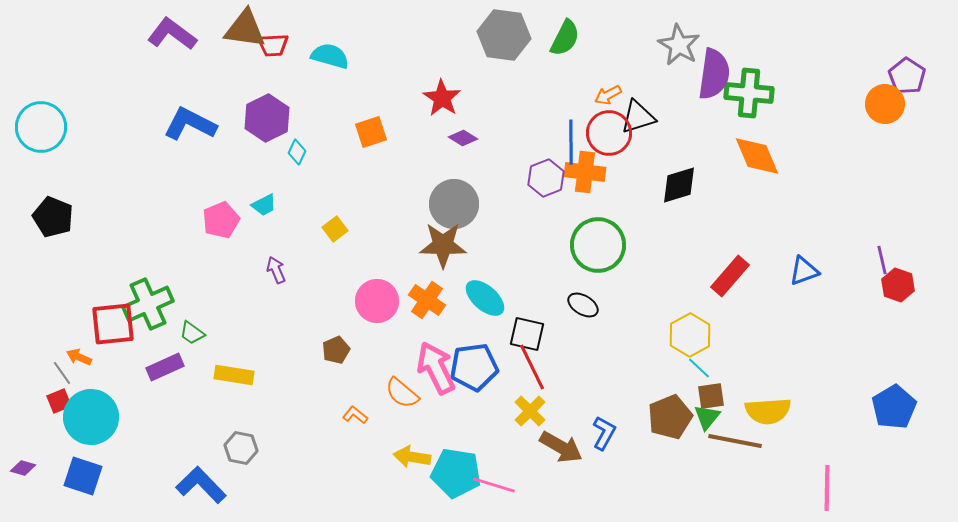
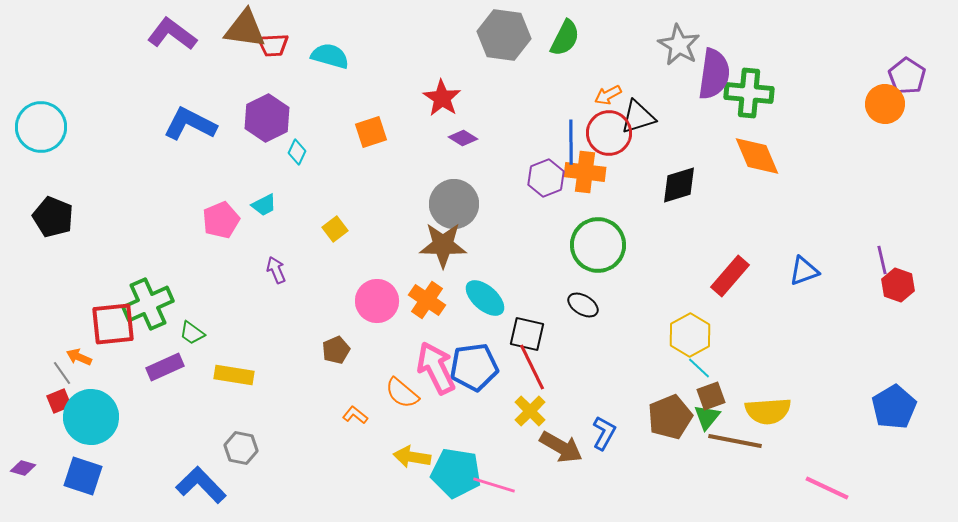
brown square at (711, 396): rotated 12 degrees counterclockwise
pink line at (827, 488): rotated 66 degrees counterclockwise
